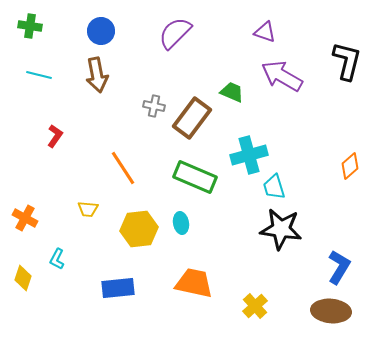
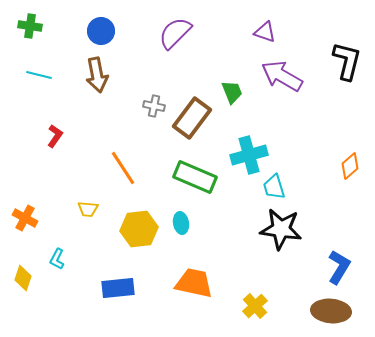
green trapezoid: rotated 45 degrees clockwise
